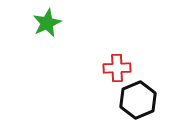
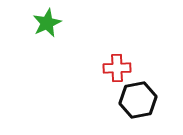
black hexagon: rotated 12 degrees clockwise
